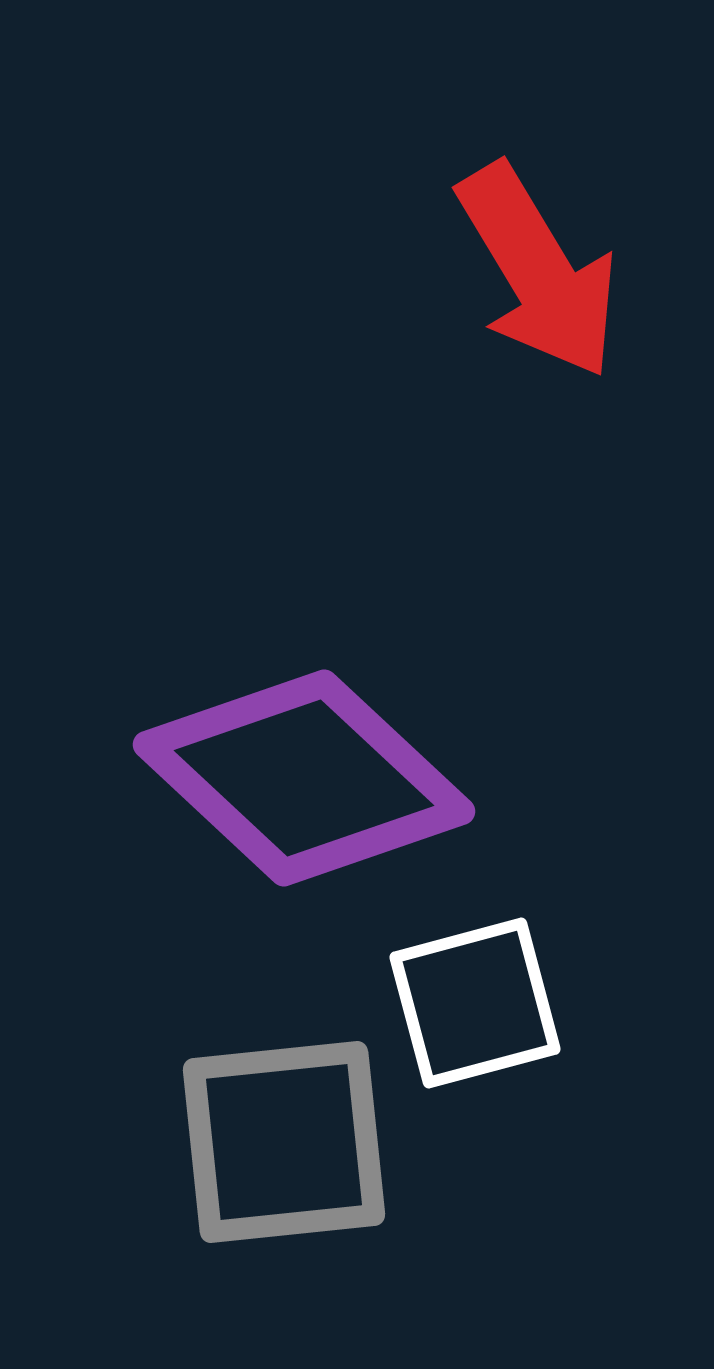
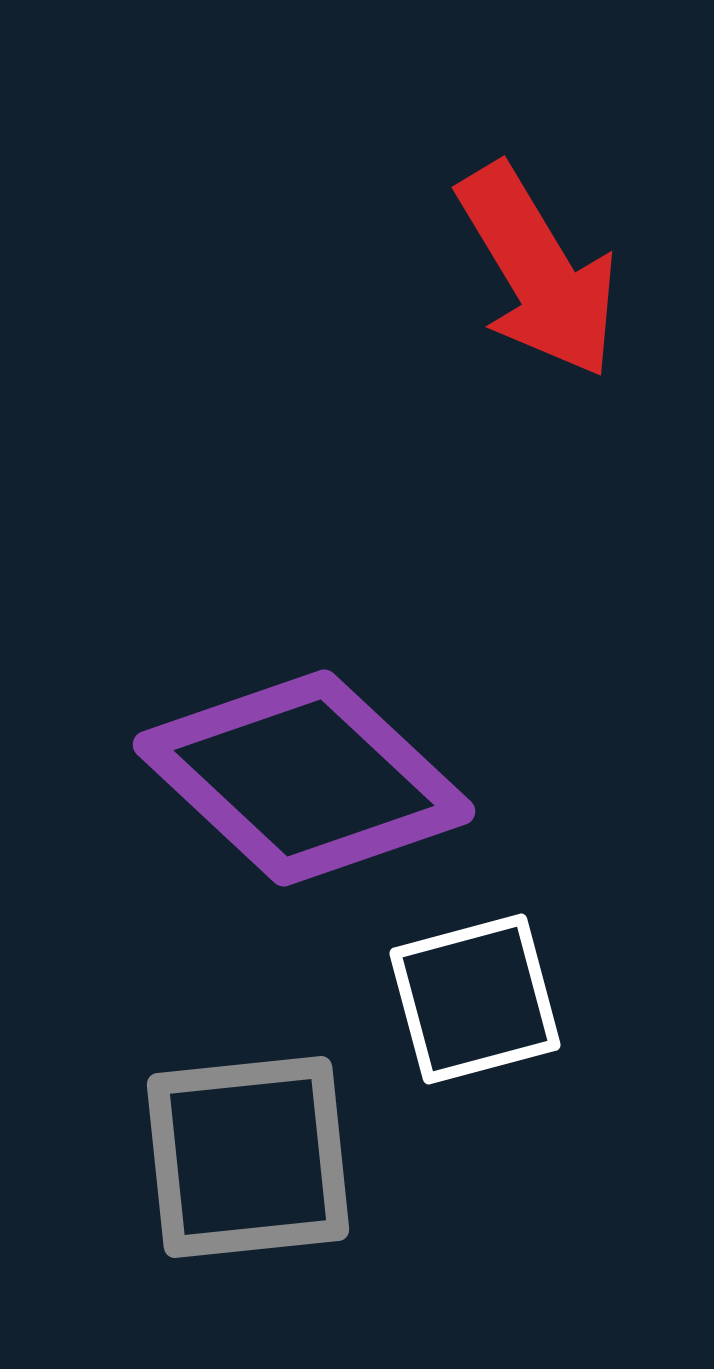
white square: moved 4 px up
gray square: moved 36 px left, 15 px down
